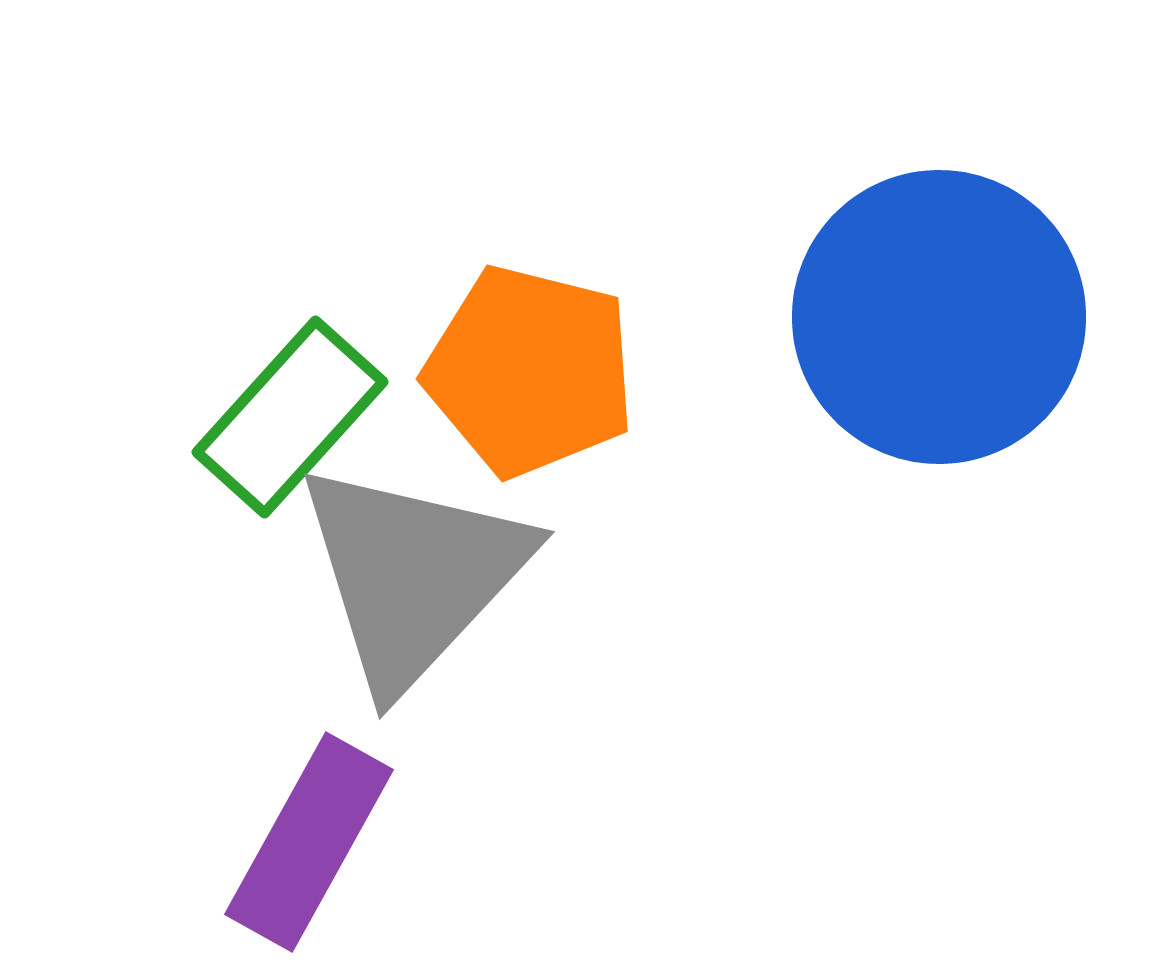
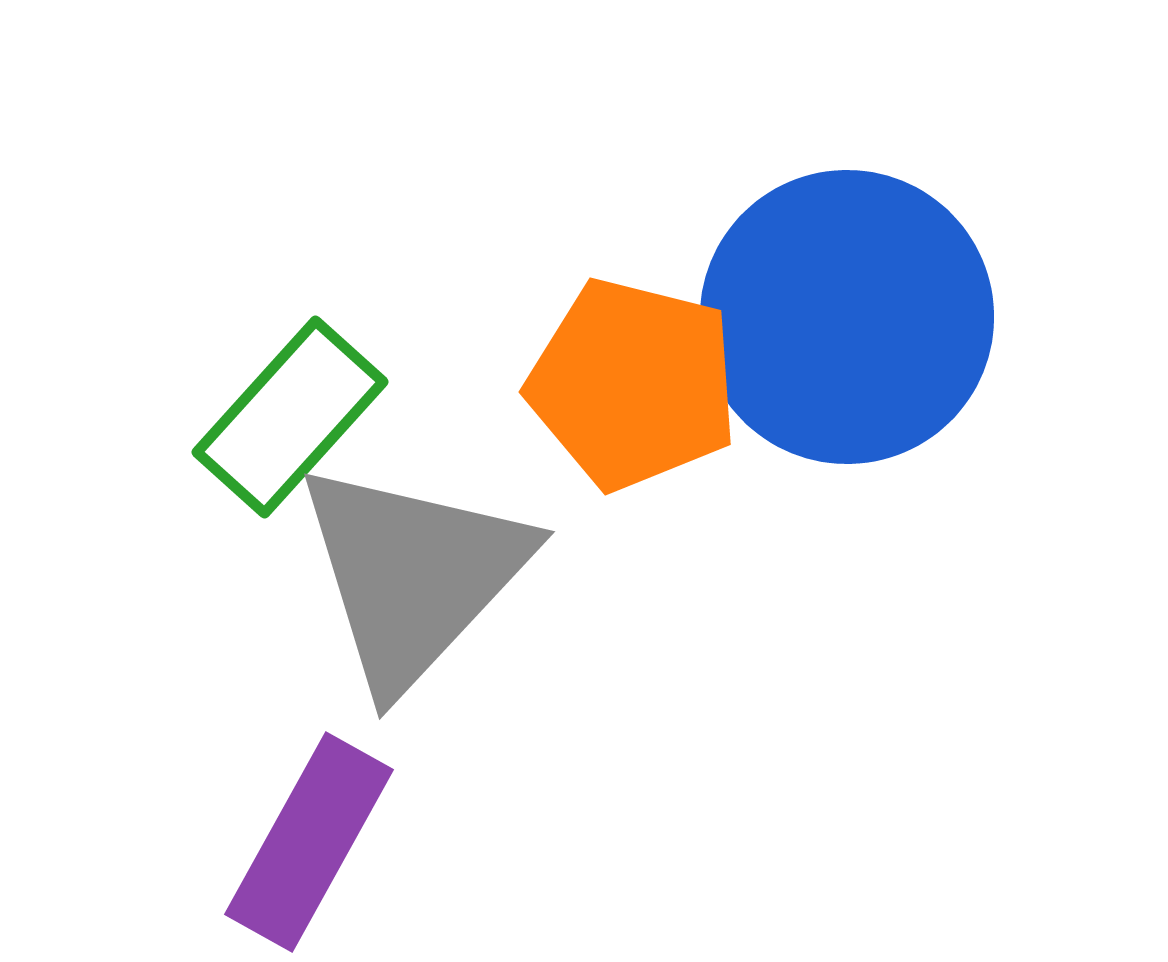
blue circle: moved 92 px left
orange pentagon: moved 103 px right, 13 px down
